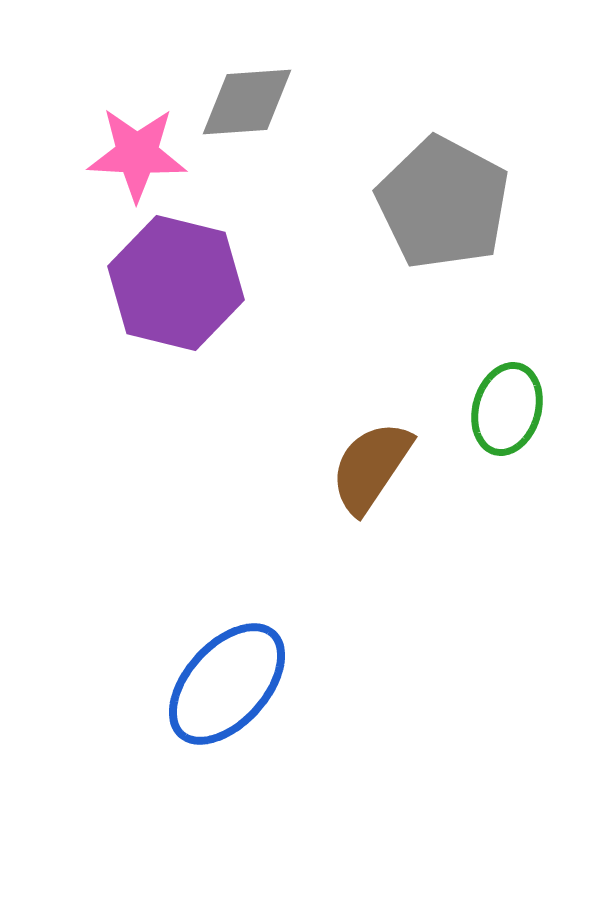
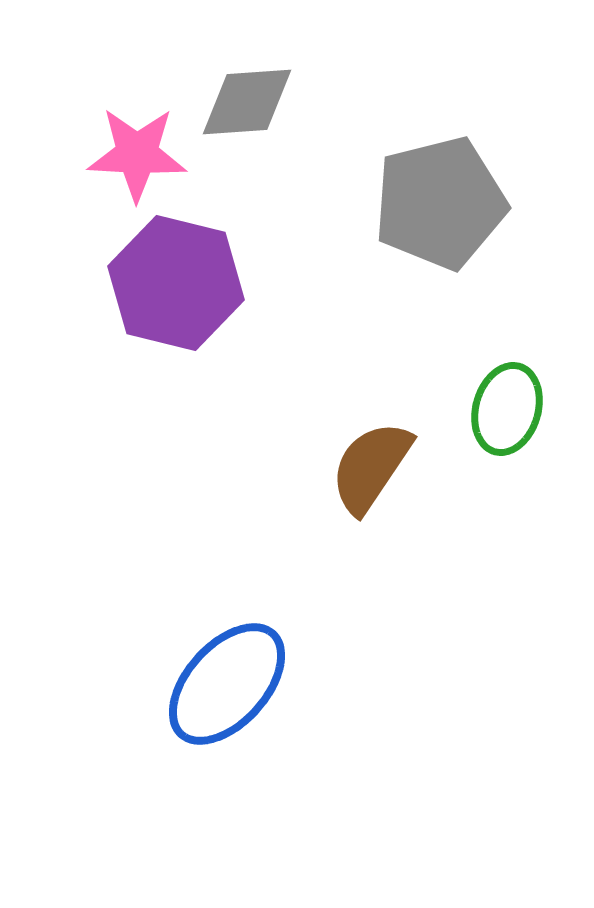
gray pentagon: moved 3 px left; rotated 30 degrees clockwise
